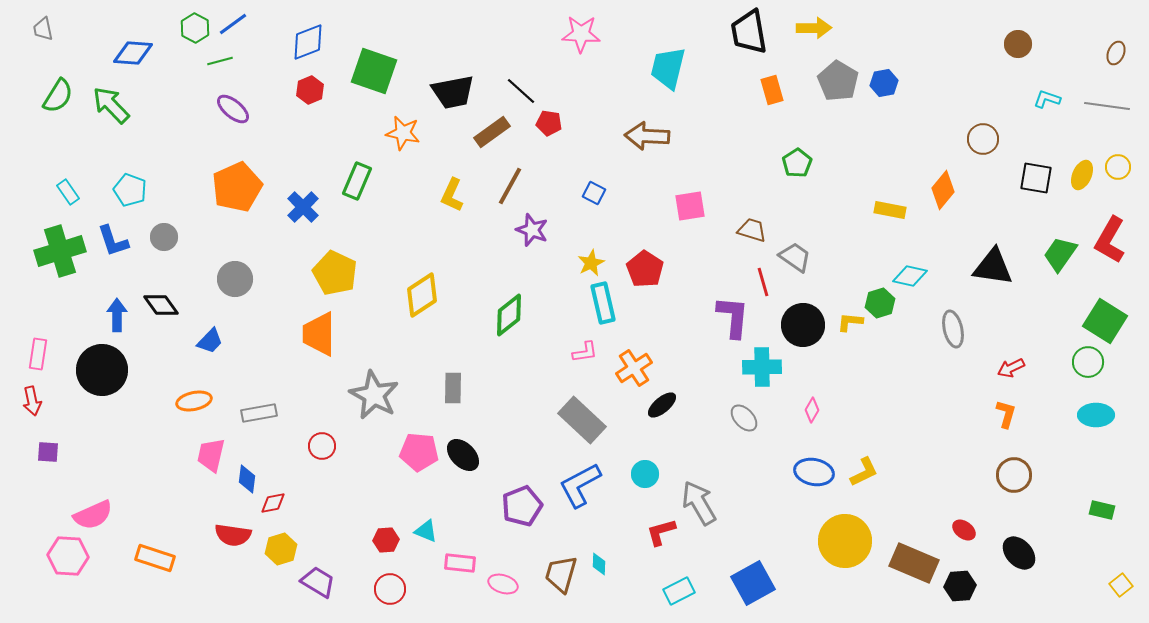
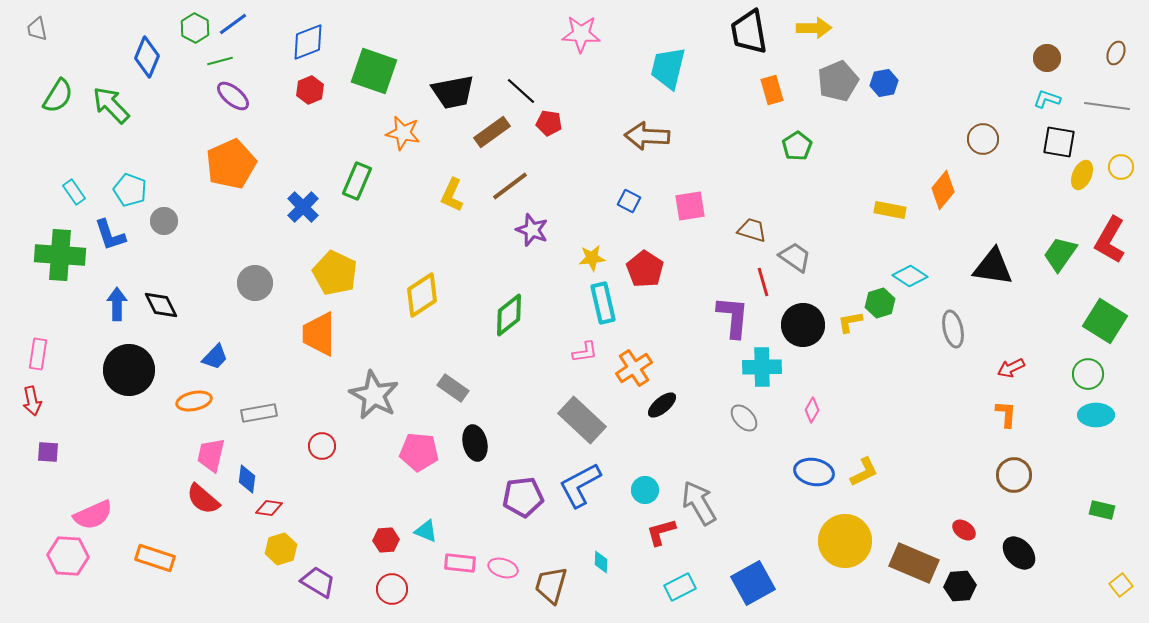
gray trapezoid at (43, 29): moved 6 px left
brown circle at (1018, 44): moved 29 px right, 14 px down
blue diamond at (133, 53): moved 14 px right, 4 px down; rotated 72 degrees counterclockwise
gray pentagon at (838, 81): rotated 18 degrees clockwise
purple ellipse at (233, 109): moved 13 px up
green pentagon at (797, 163): moved 17 px up
yellow circle at (1118, 167): moved 3 px right
black square at (1036, 178): moved 23 px right, 36 px up
brown line at (510, 186): rotated 24 degrees clockwise
orange pentagon at (237, 187): moved 6 px left, 23 px up
cyan rectangle at (68, 192): moved 6 px right
blue square at (594, 193): moved 35 px right, 8 px down
gray circle at (164, 237): moved 16 px up
blue L-shape at (113, 241): moved 3 px left, 6 px up
green cross at (60, 251): moved 4 px down; rotated 21 degrees clockwise
yellow star at (591, 263): moved 1 px right, 5 px up; rotated 20 degrees clockwise
cyan diamond at (910, 276): rotated 20 degrees clockwise
gray circle at (235, 279): moved 20 px right, 4 px down
black diamond at (161, 305): rotated 9 degrees clockwise
blue arrow at (117, 315): moved 11 px up
yellow L-shape at (850, 322): rotated 16 degrees counterclockwise
blue trapezoid at (210, 341): moved 5 px right, 16 px down
green circle at (1088, 362): moved 12 px down
black circle at (102, 370): moved 27 px right
gray rectangle at (453, 388): rotated 56 degrees counterclockwise
orange L-shape at (1006, 414): rotated 12 degrees counterclockwise
black ellipse at (463, 455): moved 12 px right, 12 px up; rotated 32 degrees clockwise
cyan circle at (645, 474): moved 16 px down
red diamond at (273, 503): moved 4 px left, 5 px down; rotated 20 degrees clockwise
purple pentagon at (522, 506): moved 1 px right, 9 px up; rotated 15 degrees clockwise
red semicircle at (233, 535): moved 30 px left, 36 px up; rotated 33 degrees clockwise
cyan diamond at (599, 564): moved 2 px right, 2 px up
brown trapezoid at (561, 574): moved 10 px left, 11 px down
pink ellipse at (503, 584): moved 16 px up
red circle at (390, 589): moved 2 px right
cyan rectangle at (679, 591): moved 1 px right, 4 px up
